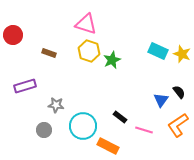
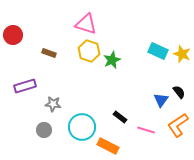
gray star: moved 3 px left, 1 px up
cyan circle: moved 1 px left, 1 px down
pink line: moved 2 px right
